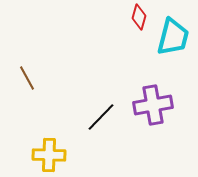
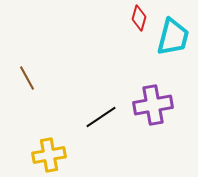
red diamond: moved 1 px down
black line: rotated 12 degrees clockwise
yellow cross: rotated 12 degrees counterclockwise
